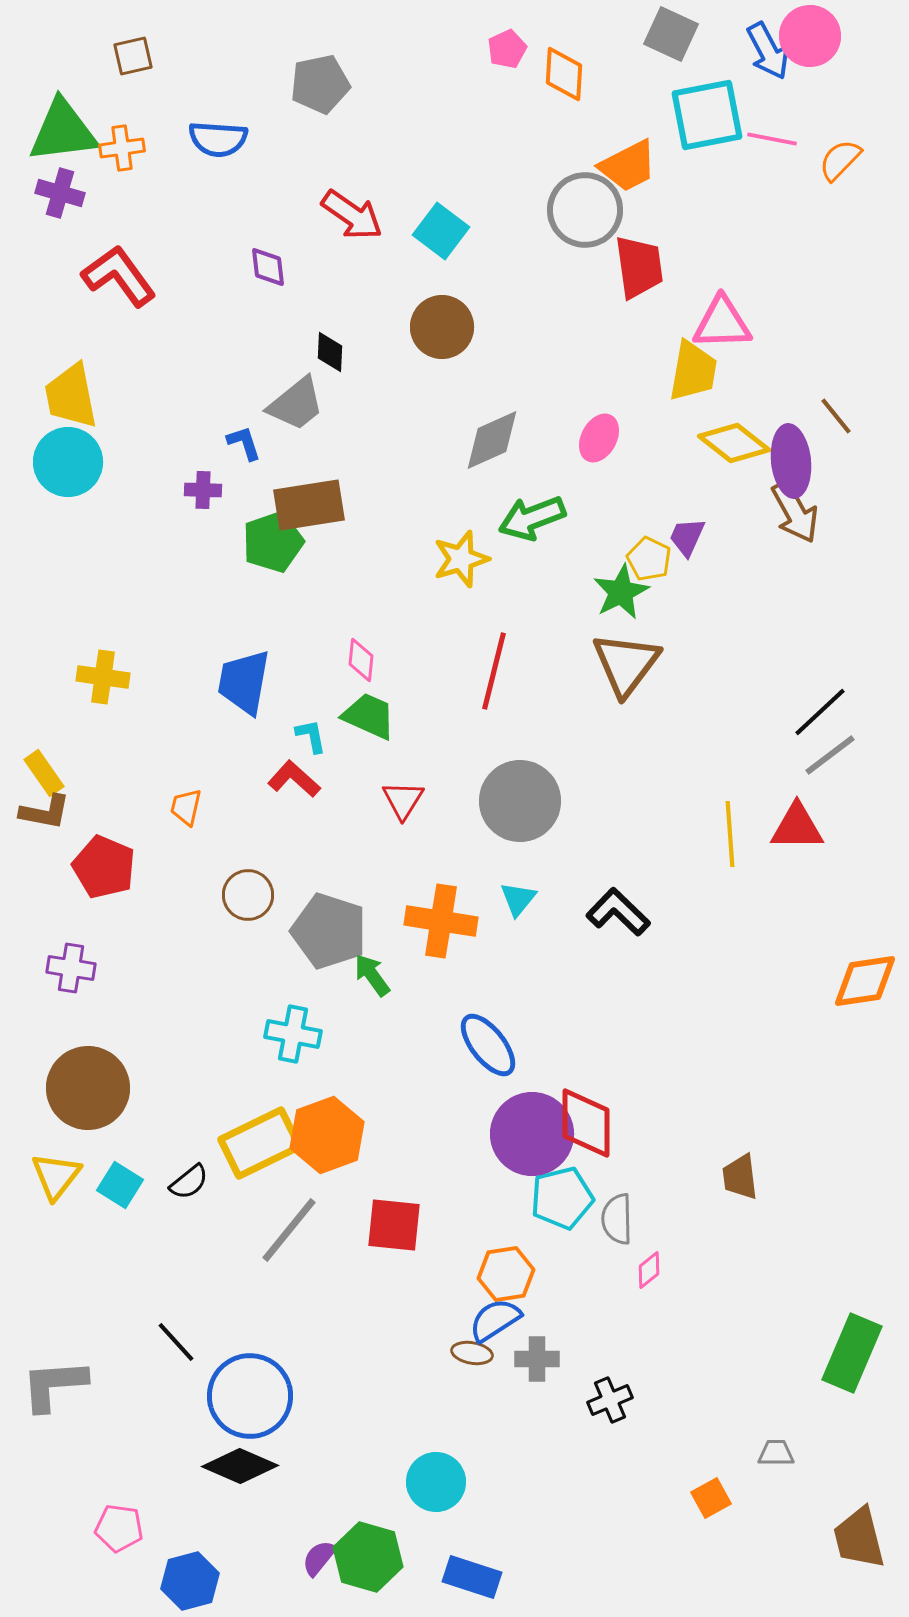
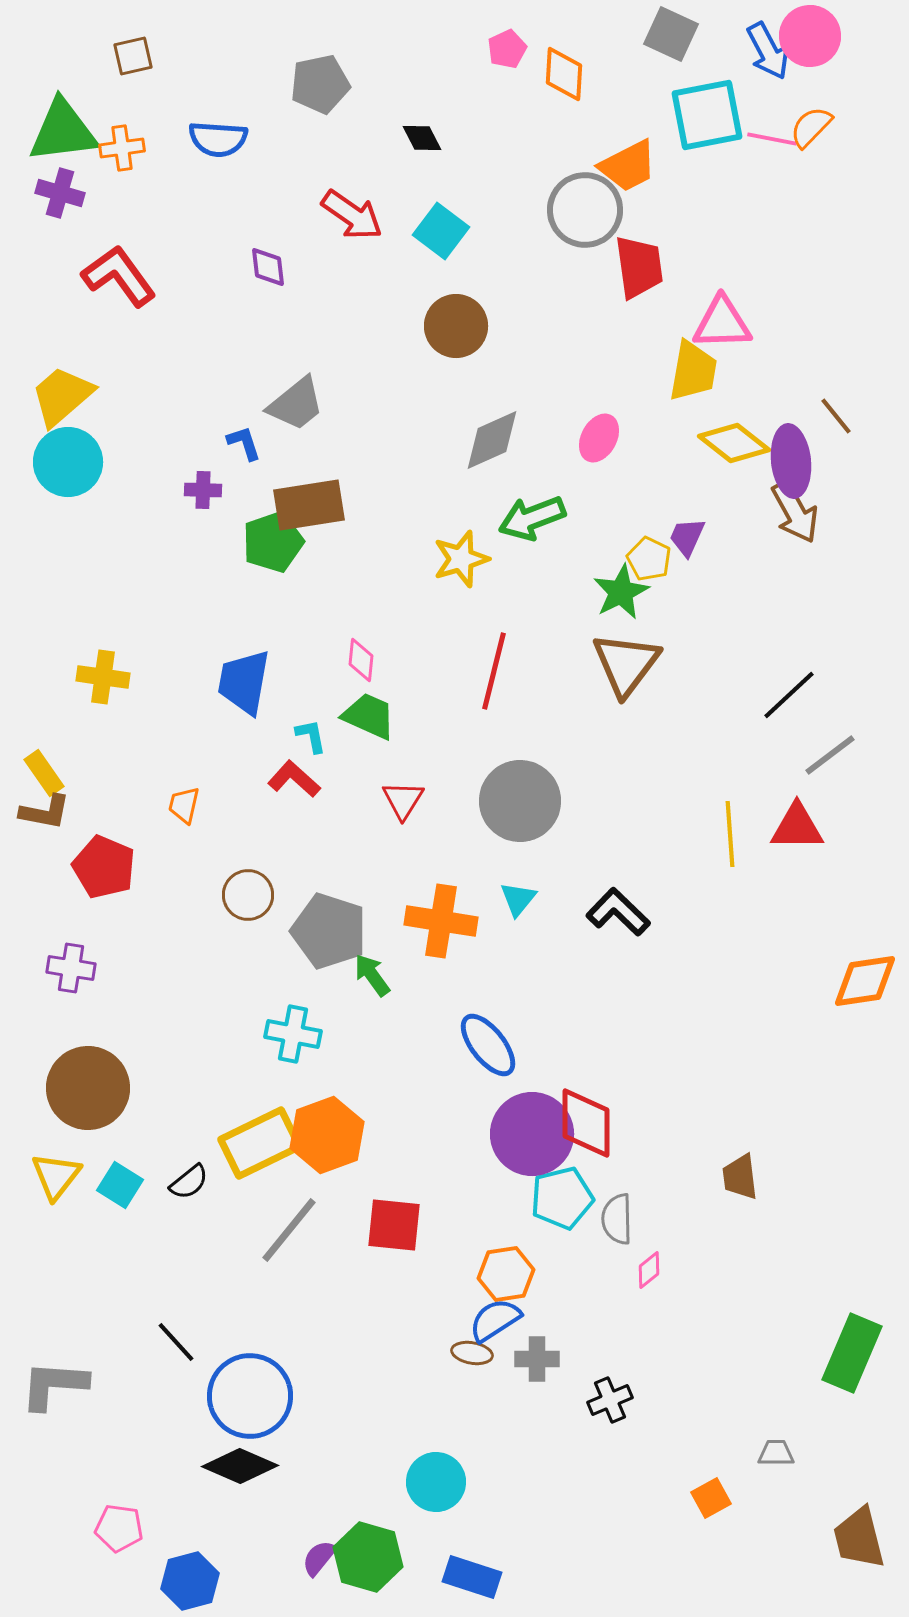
orange semicircle at (840, 160): moved 29 px left, 33 px up
brown circle at (442, 327): moved 14 px right, 1 px up
black diamond at (330, 352): moved 92 px right, 214 px up; rotated 30 degrees counterclockwise
yellow trapezoid at (71, 396): moved 9 px left; rotated 60 degrees clockwise
black line at (820, 712): moved 31 px left, 17 px up
orange trapezoid at (186, 807): moved 2 px left, 2 px up
gray L-shape at (54, 1385): rotated 8 degrees clockwise
